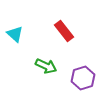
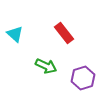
red rectangle: moved 2 px down
